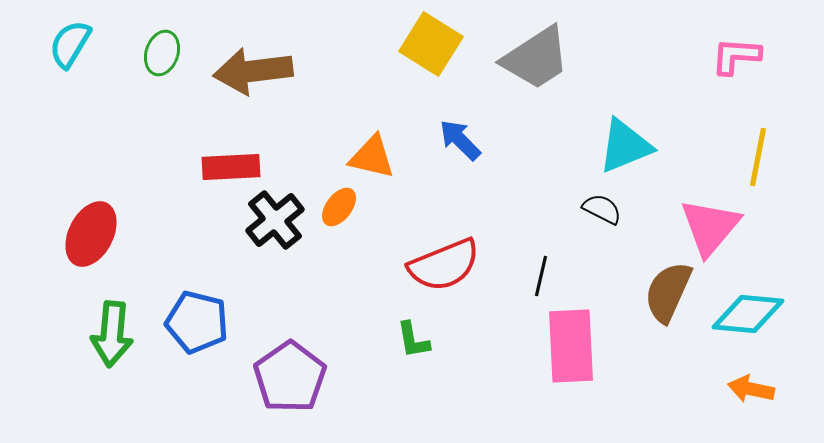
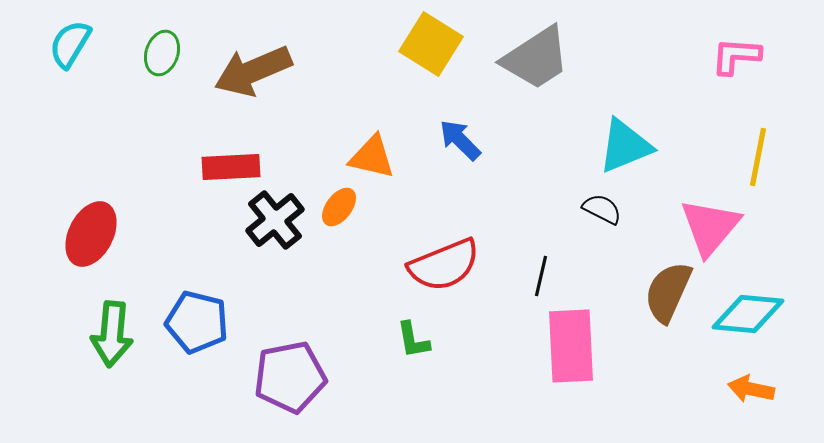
brown arrow: rotated 16 degrees counterclockwise
purple pentagon: rotated 24 degrees clockwise
